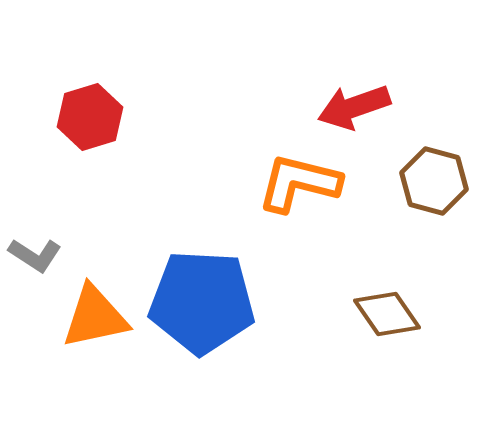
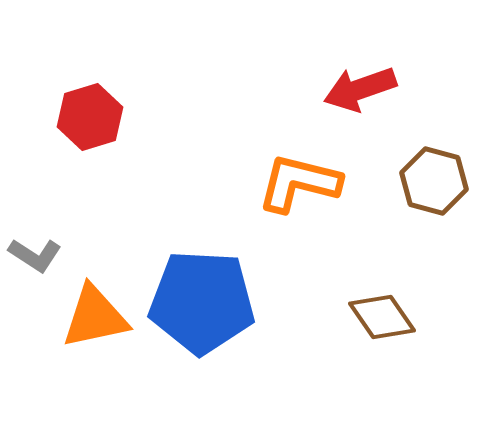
red arrow: moved 6 px right, 18 px up
brown diamond: moved 5 px left, 3 px down
